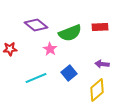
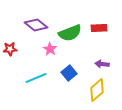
red rectangle: moved 1 px left, 1 px down
